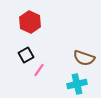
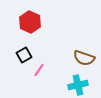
black square: moved 2 px left
cyan cross: moved 1 px right, 1 px down
